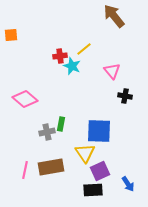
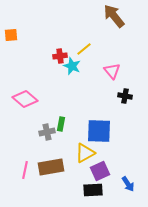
yellow triangle: rotated 35 degrees clockwise
